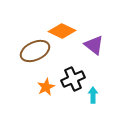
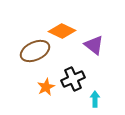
cyan arrow: moved 2 px right, 4 px down
